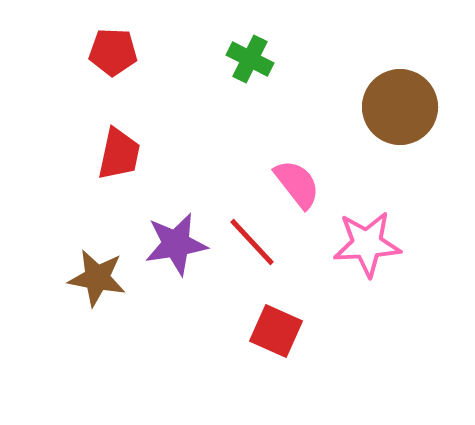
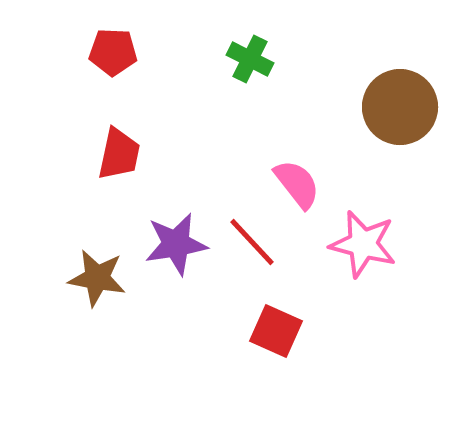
pink star: moved 4 px left; rotated 18 degrees clockwise
